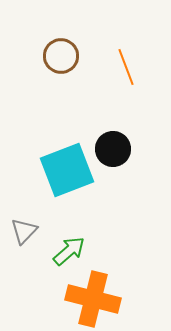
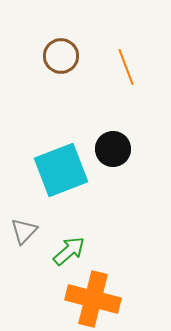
cyan square: moved 6 px left
